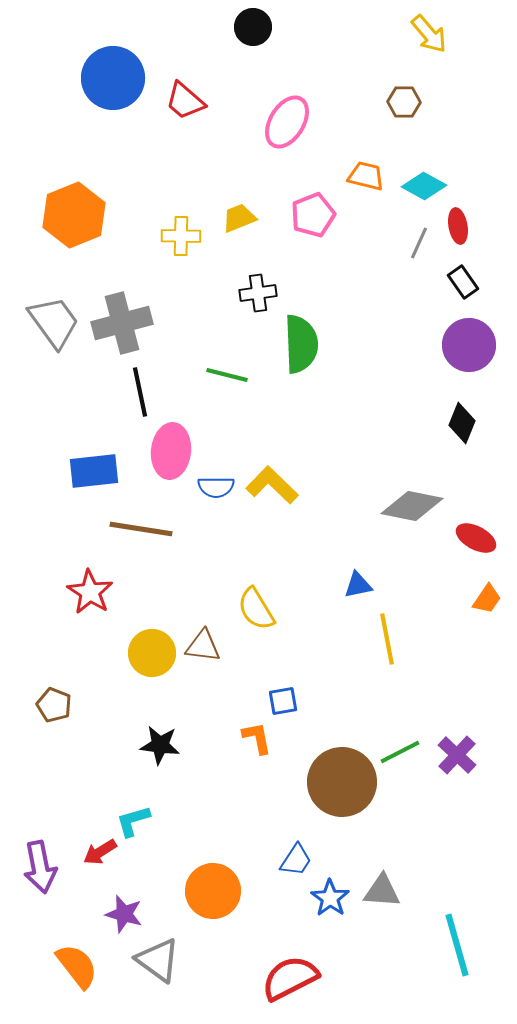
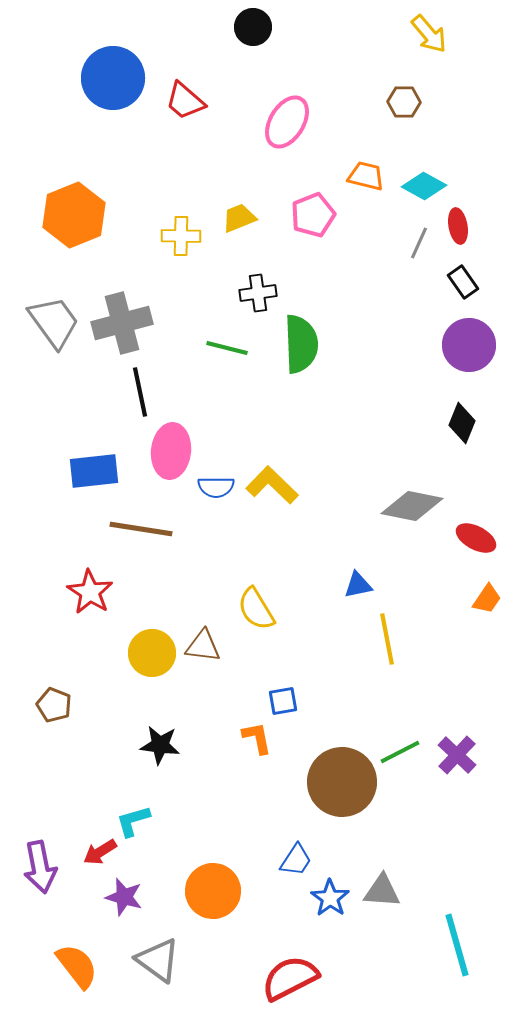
green line at (227, 375): moved 27 px up
purple star at (124, 914): moved 17 px up
